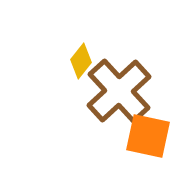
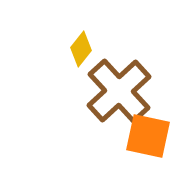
yellow diamond: moved 12 px up
